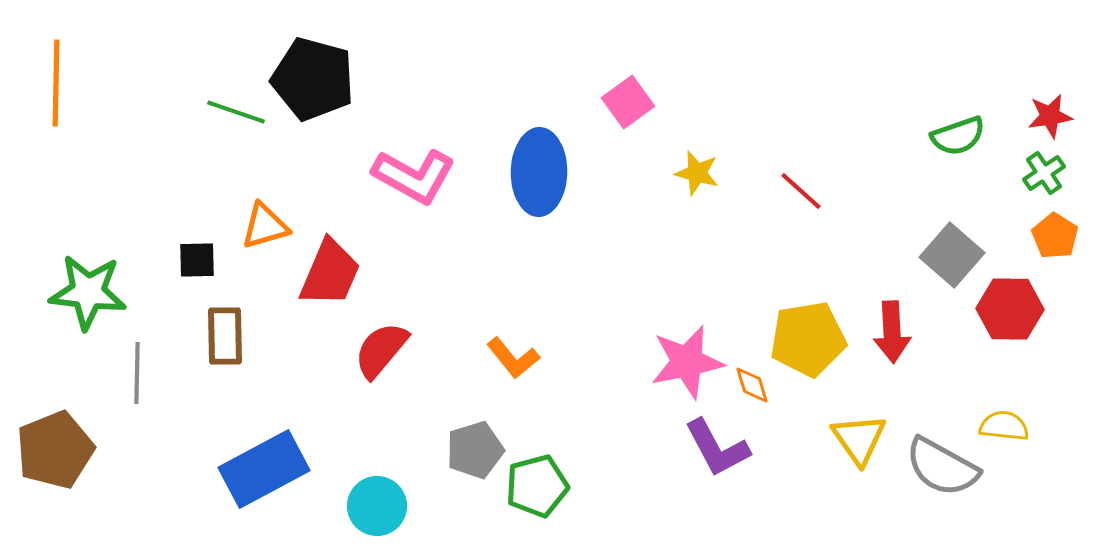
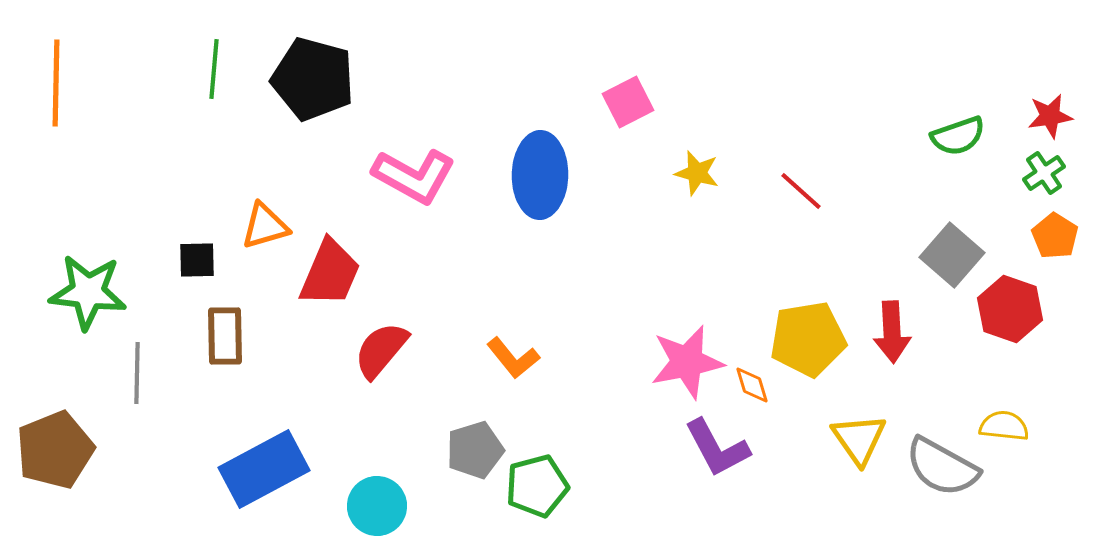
pink square: rotated 9 degrees clockwise
green line: moved 22 px left, 43 px up; rotated 76 degrees clockwise
blue ellipse: moved 1 px right, 3 px down
red hexagon: rotated 18 degrees clockwise
